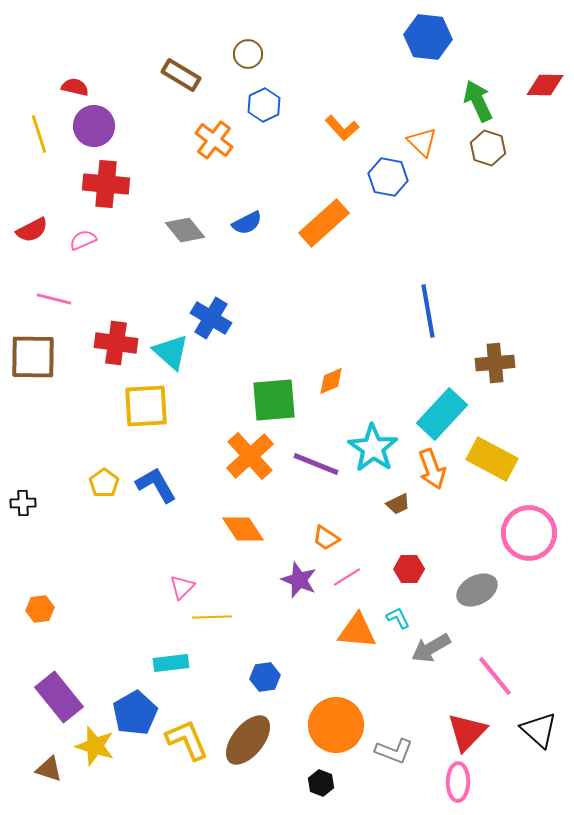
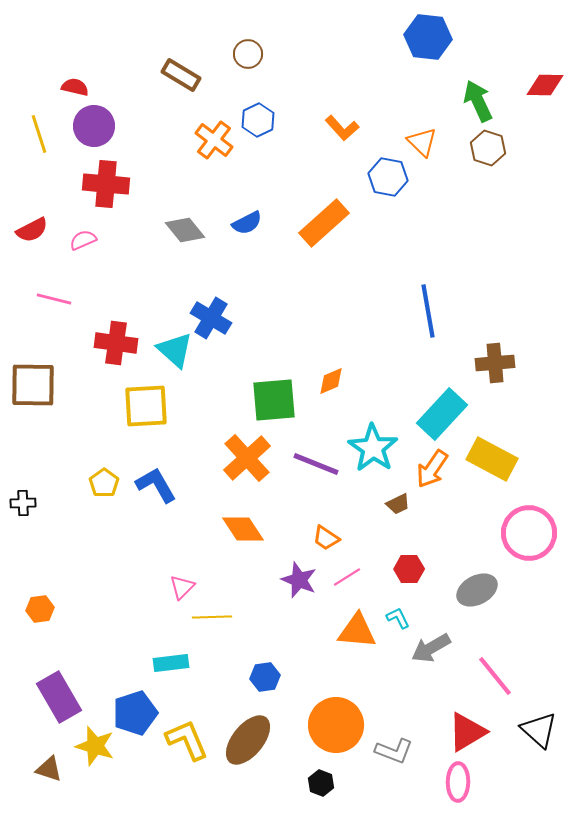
blue hexagon at (264, 105): moved 6 px left, 15 px down
cyan triangle at (171, 352): moved 4 px right, 2 px up
brown square at (33, 357): moved 28 px down
orange cross at (250, 456): moved 3 px left, 2 px down
orange arrow at (432, 469): rotated 54 degrees clockwise
purple rectangle at (59, 697): rotated 9 degrees clockwise
blue pentagon at (135, 713): rotated 12 degrees clockwise
red triangle at (467, 732): rotated 15 degrees clockwise
